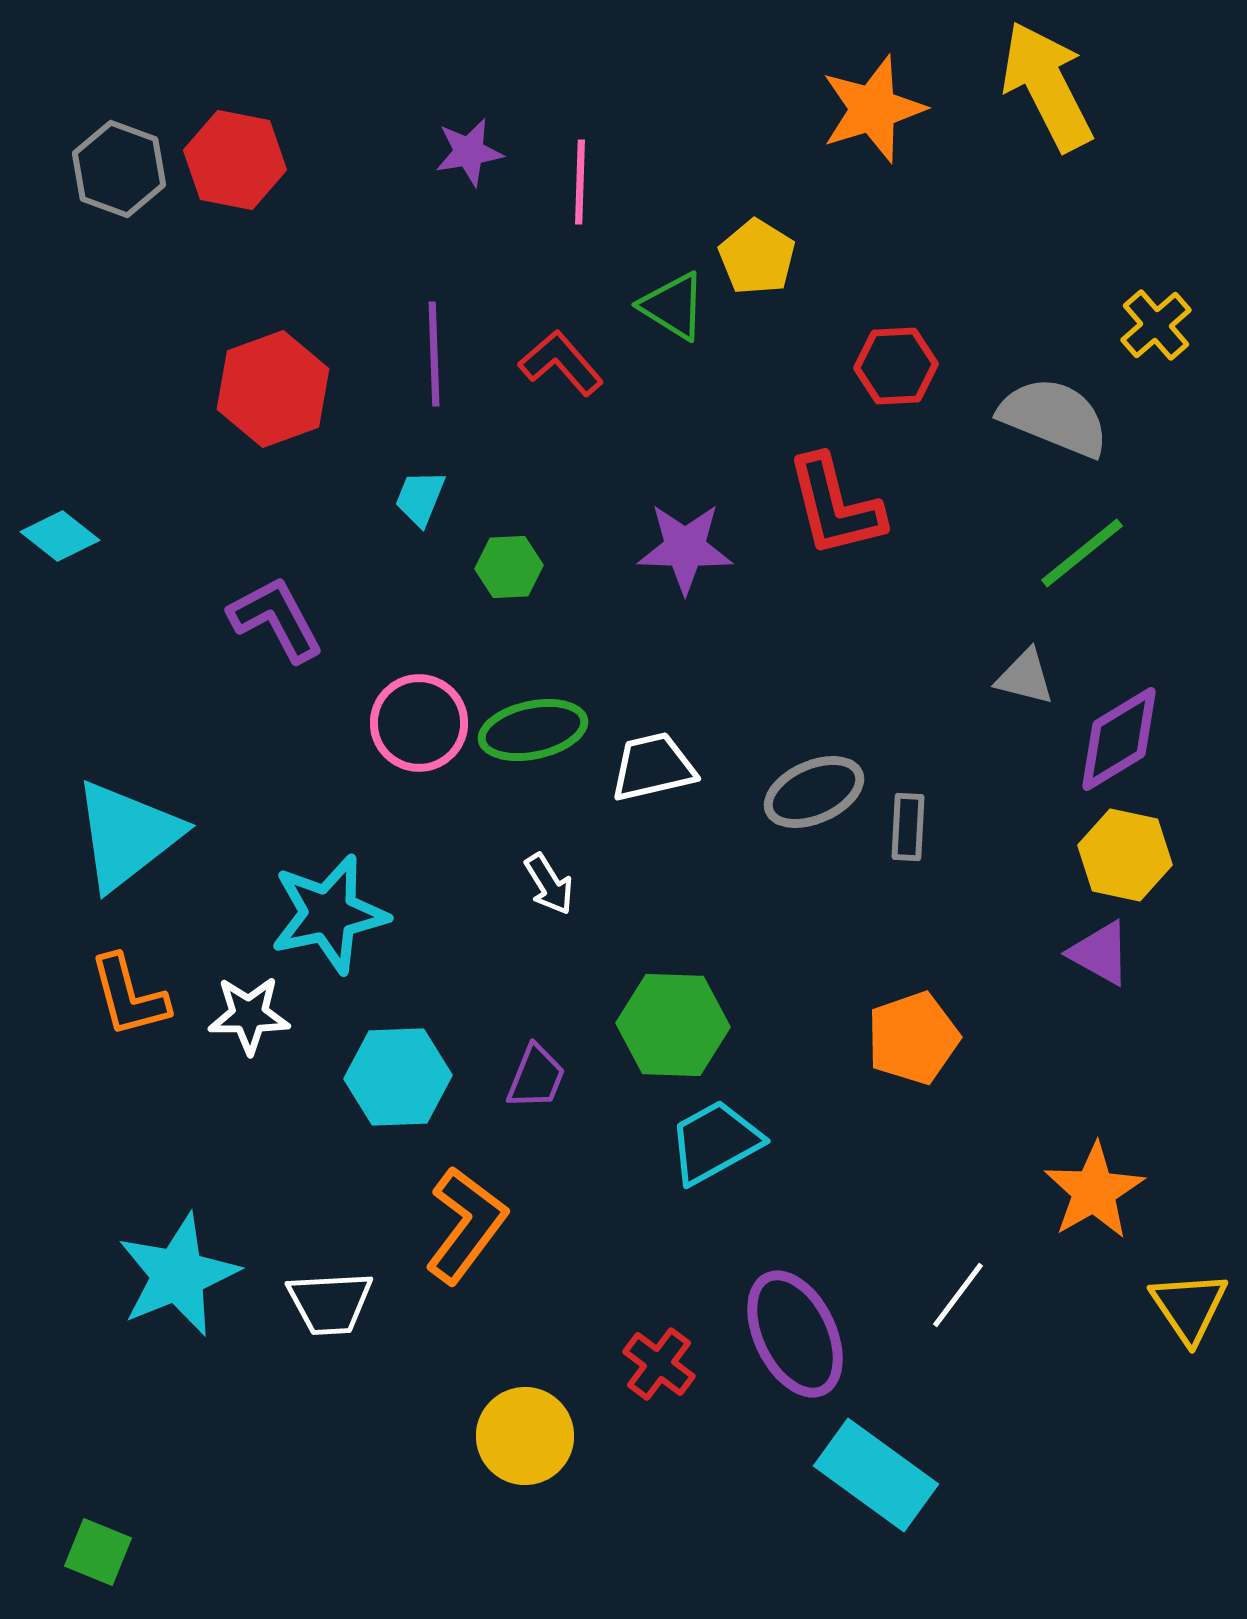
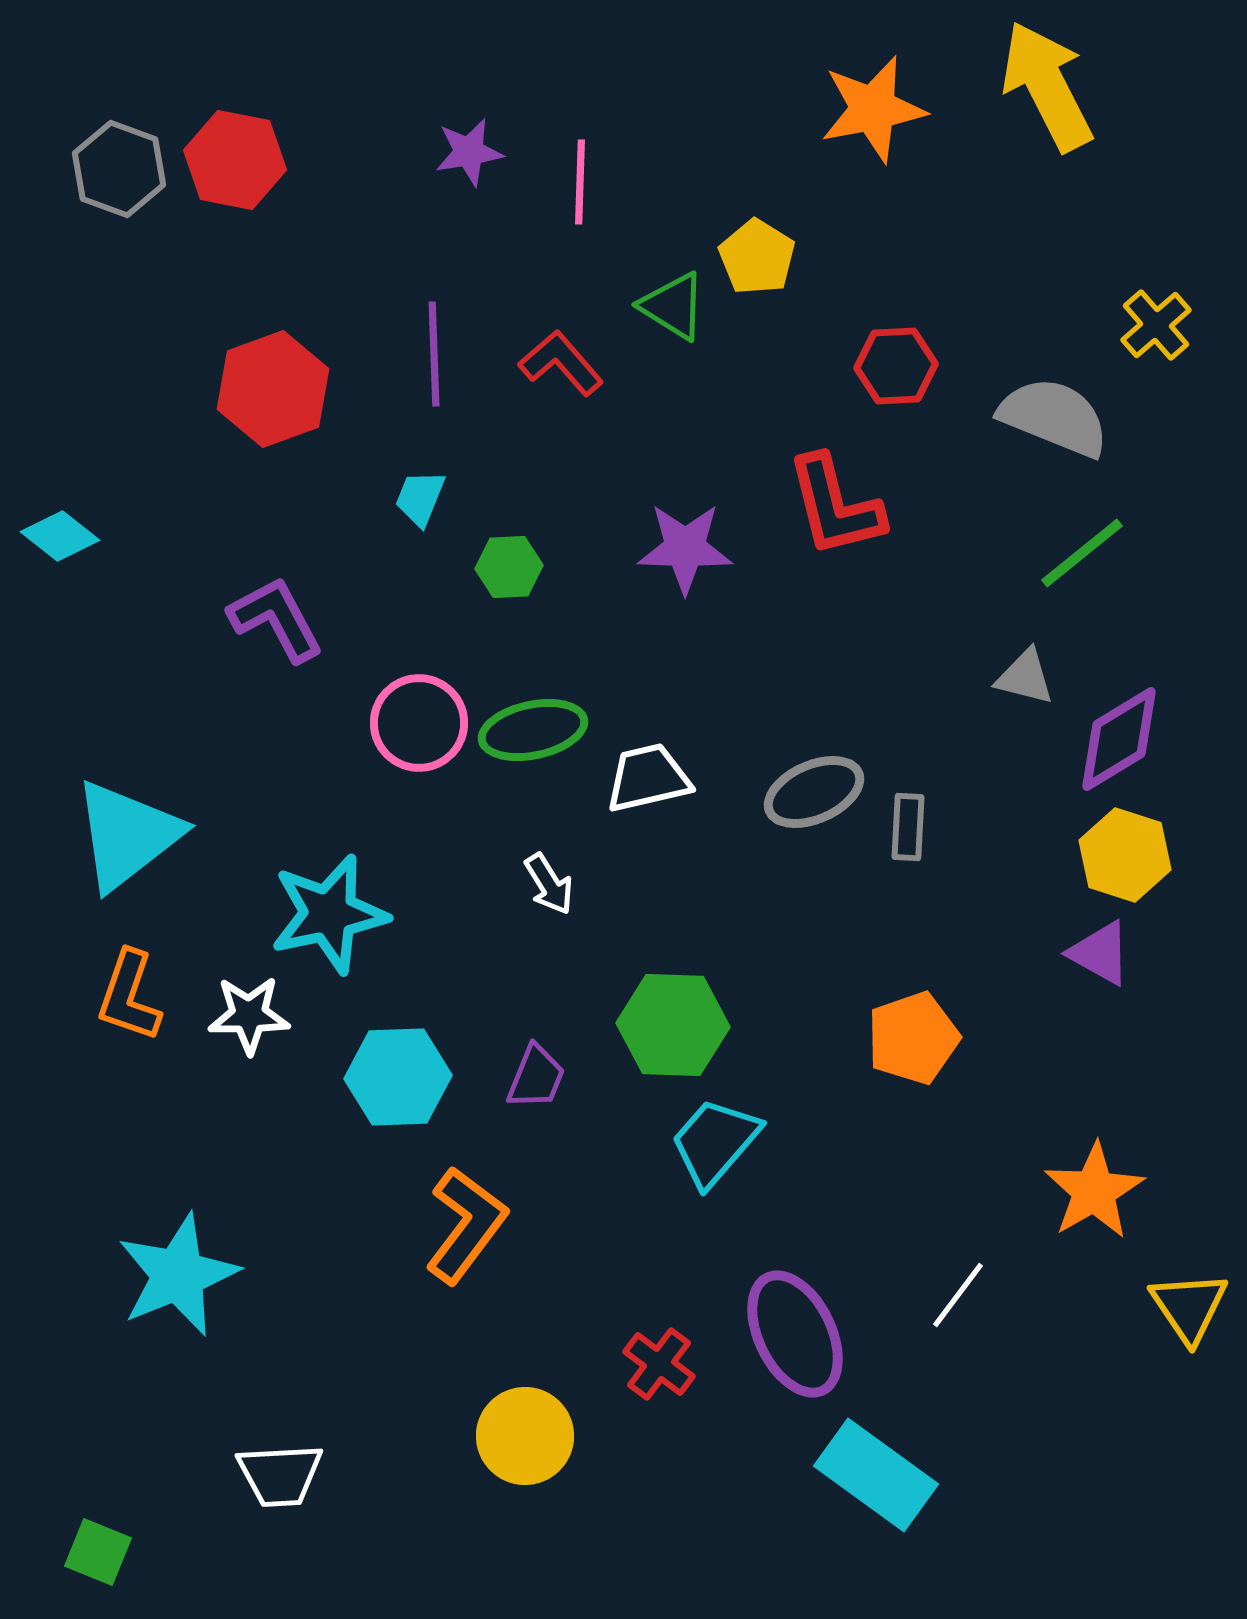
orange star at (873, 109): rotated 6 degrees clockwise
white trapezoid at (653, 767): moved 5 px left, 11 px down
yellow hexagon at (1125, 855): rotated 6 degrees clockwise
orange L-shape at (129, 996): rotated 34 degrees clockwise
cyan trapezoid at (715, 1142): rotated 20 degrees counterclockwise
white trapezoid at (330, 1303): moved 50 px left, 172 px down
